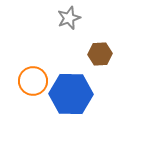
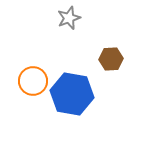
brown hexagon: moved 11 px right, 5 px down
blue hexagon: moved 1 px right; rotated 9 degrees clockwise
